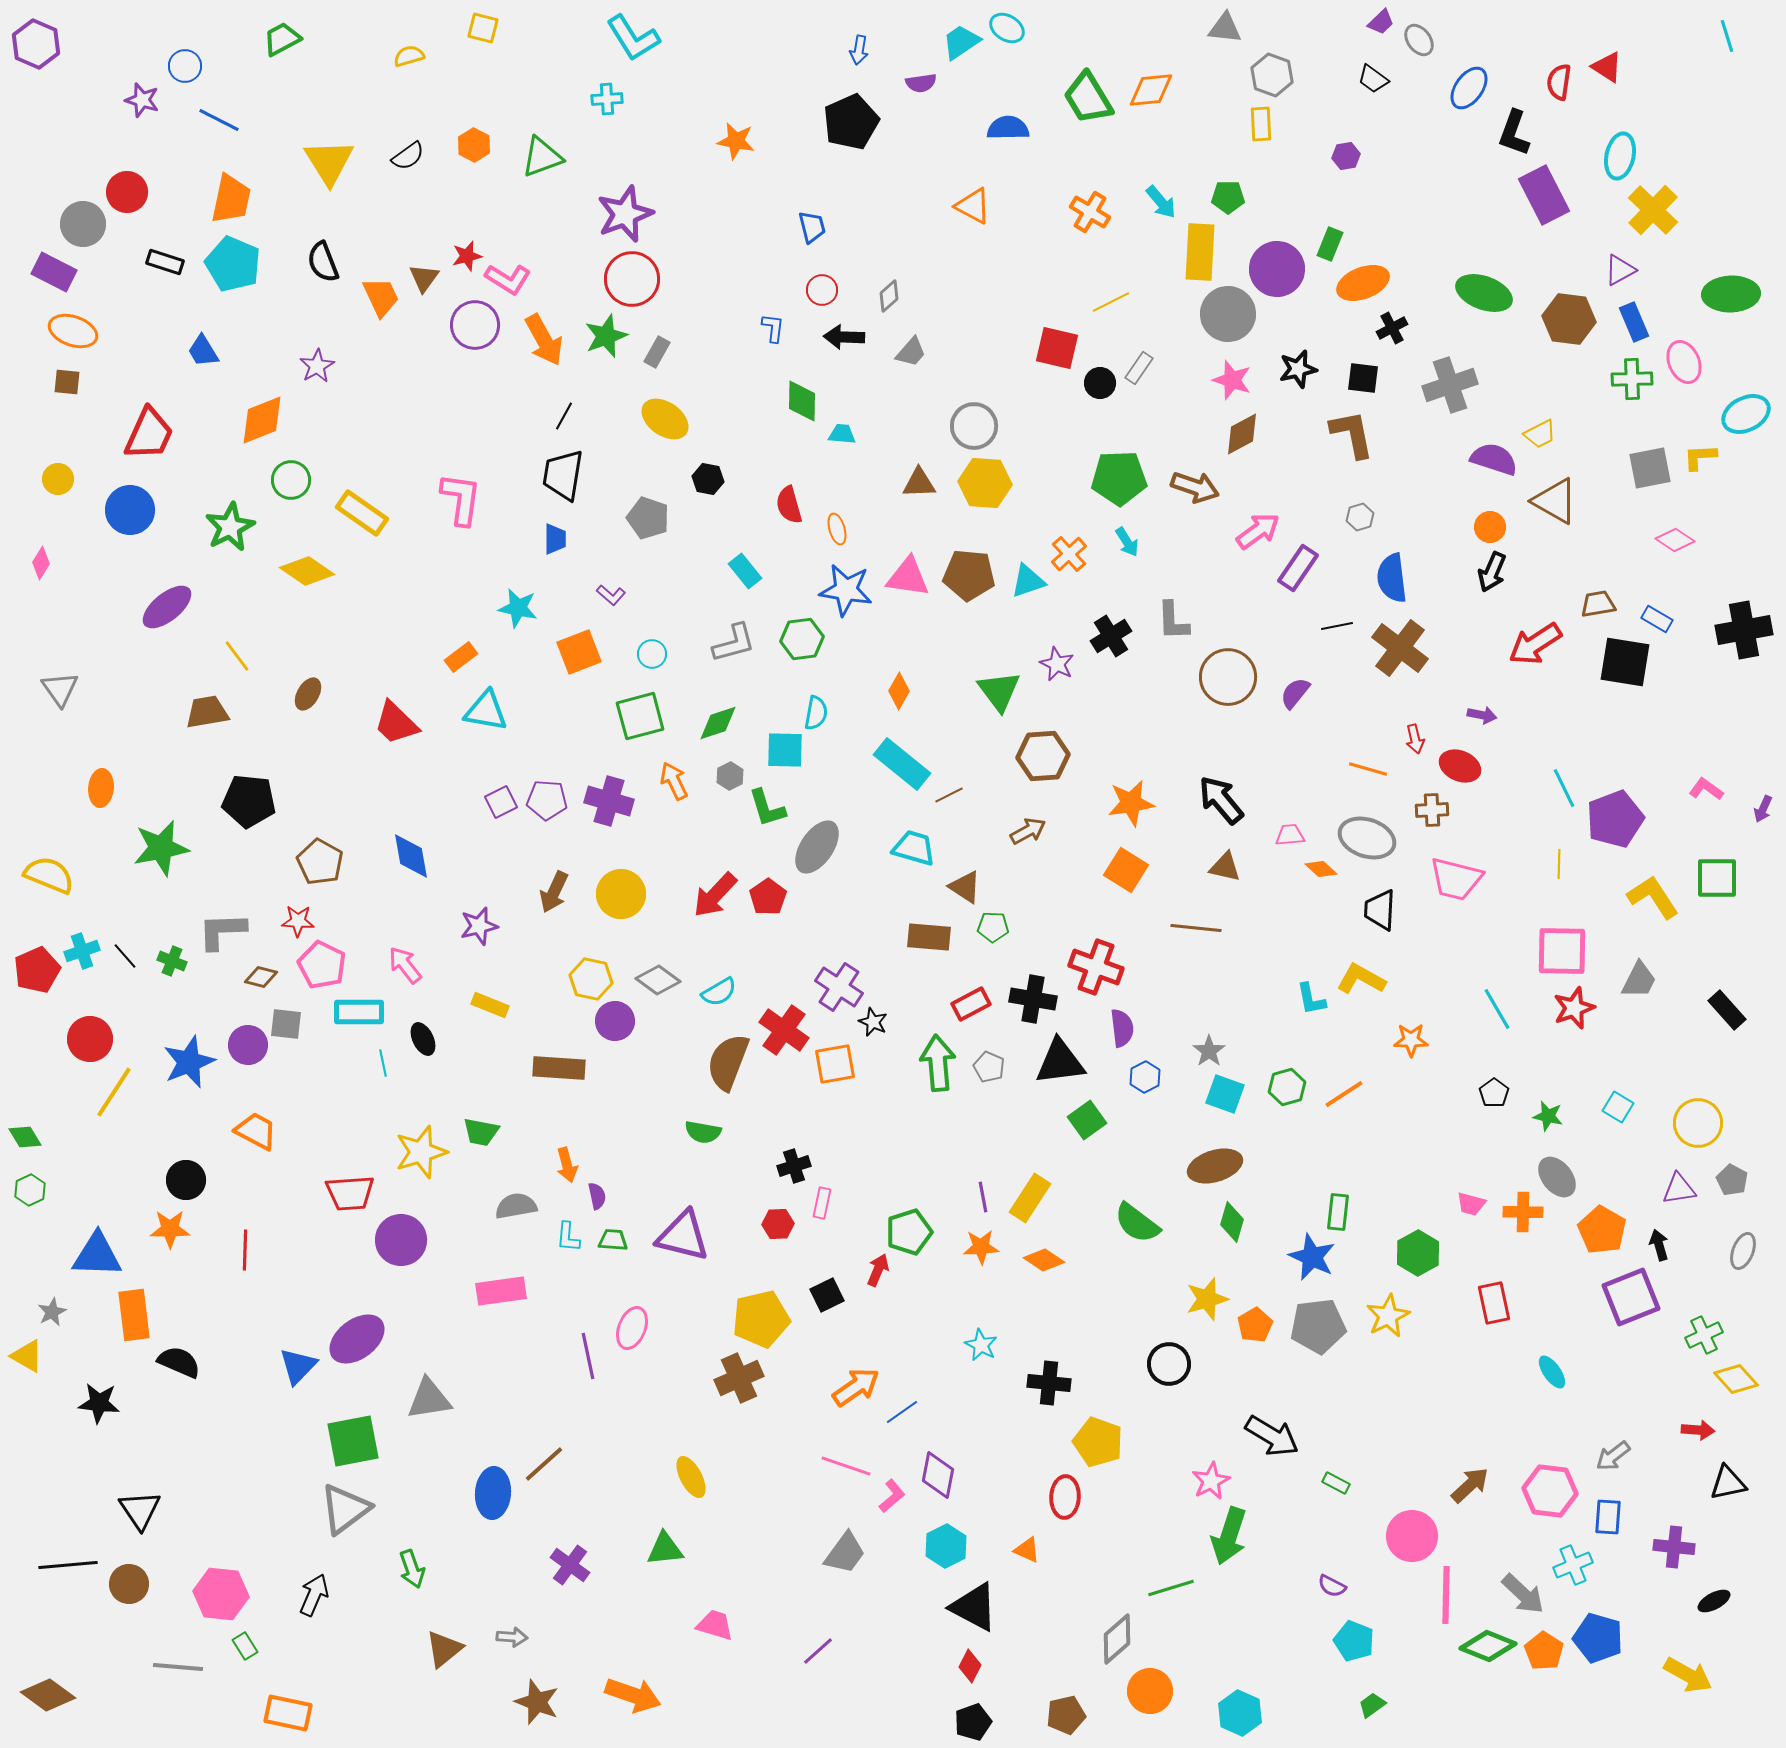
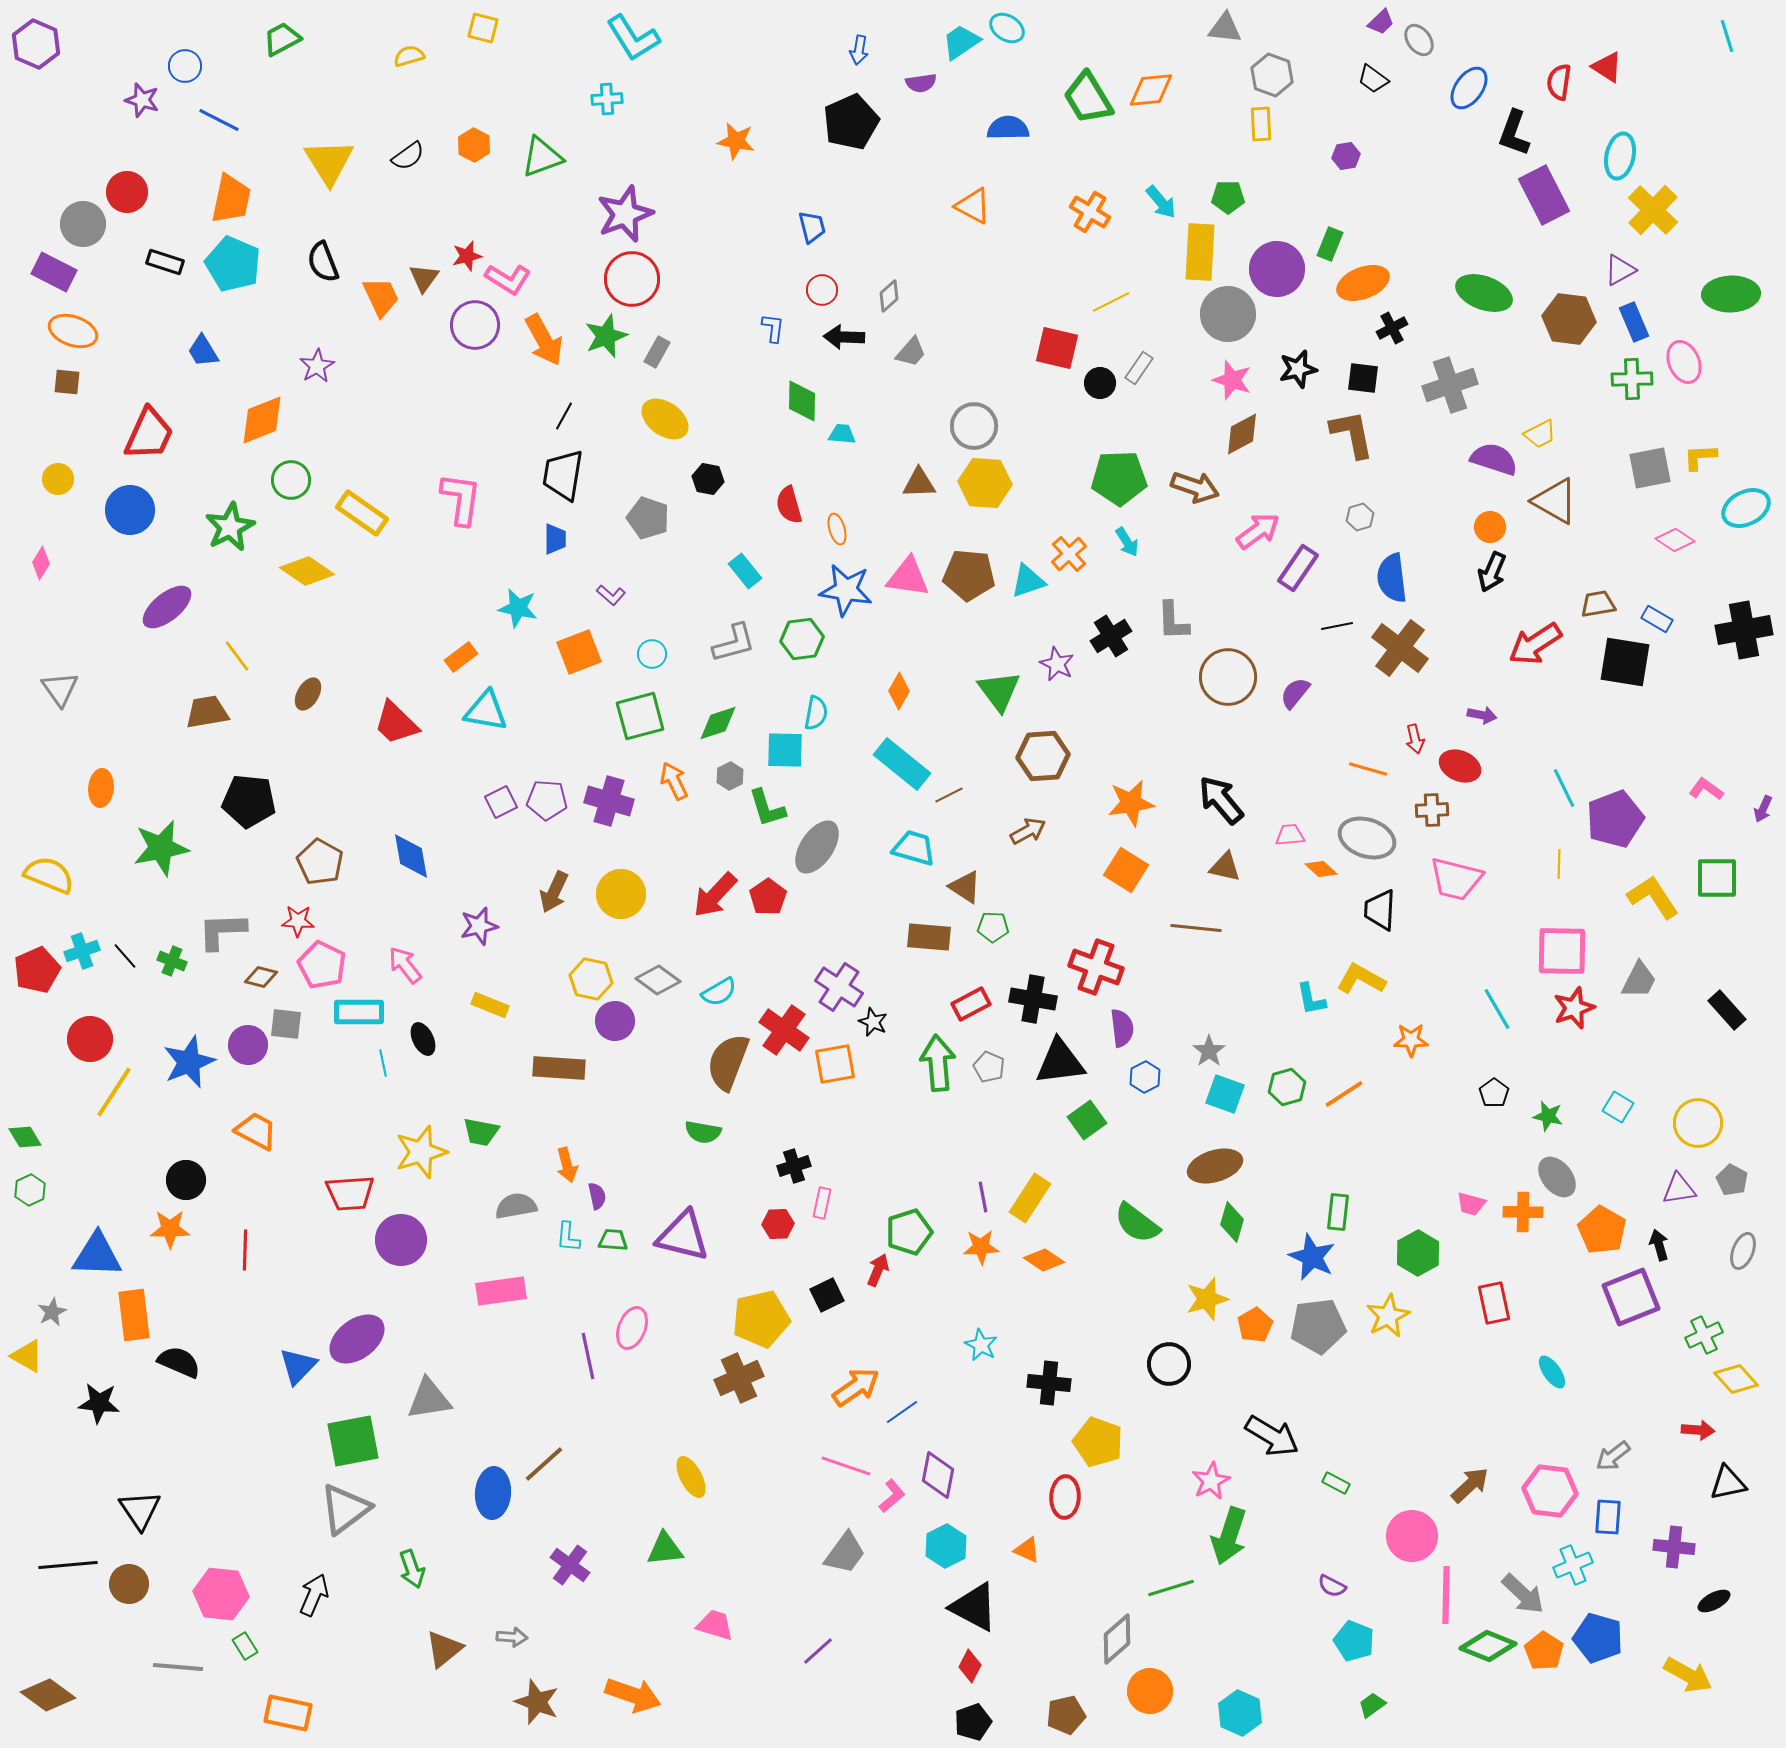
cyan ellipse at (1746, 414): moved 94 px down
